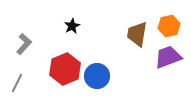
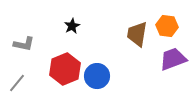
orange hexagon: moved 2 px left; rotated 20 degrees clockwise
gray L-shape: rotated 60 degrees clockwise
purple trapezoid: moved 5 px right, 2 px down
gray line: rotated 12 degrees clockwise
